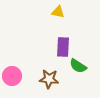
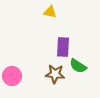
yellow triangle: moved 8 px left
brown star: moved 6 px right, 5 px up
